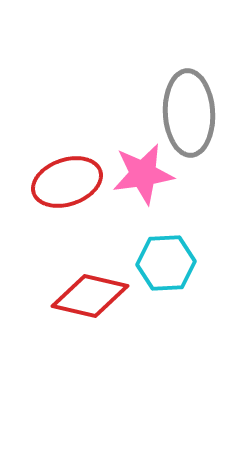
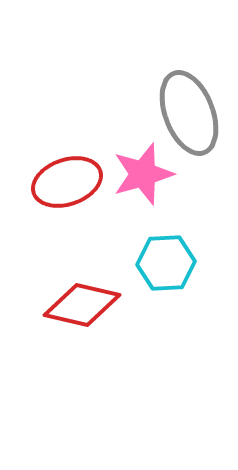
gray ellipse: rotated 18 degrees counterclockwise
pink star: rotated 8 degrees counterclockwise
red diamond: moved 8 px left, 9 px down
